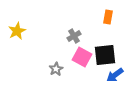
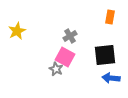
orange rectangle: moved 2 px right
gray cross: moved 4 px left
pink square: moved 17 px left
gray star: rotated 16 degrees counterclockwise
blue arrow: moved 4 px left, 3 px down; rotated 42 degrees clockwise
